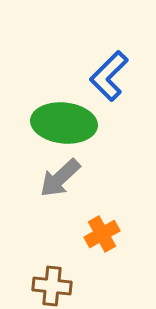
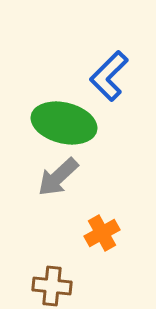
green ellipse: rotated 8 degrees clockwise
gray arrow: moved 2 px left, 1 px up
orange cross: moved 1 px up
